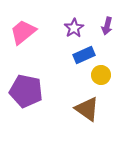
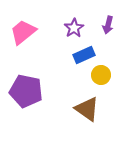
purple arrow: moved 1 px right, 1 px up
